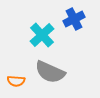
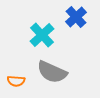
blue cross: moved 2 px right, 2 px up; rotated 15 degrees counterclockwise
gray semicircle: moved 2 px right
